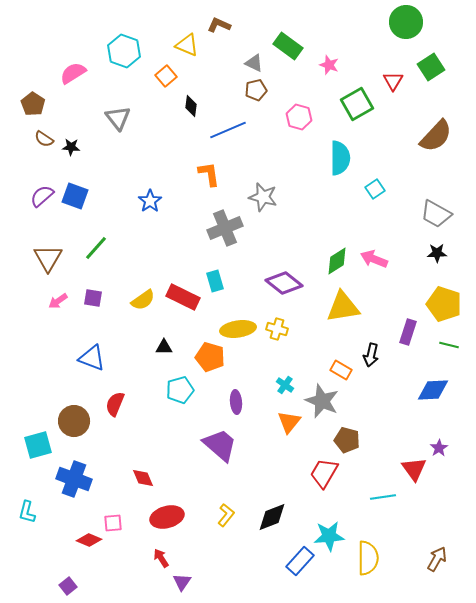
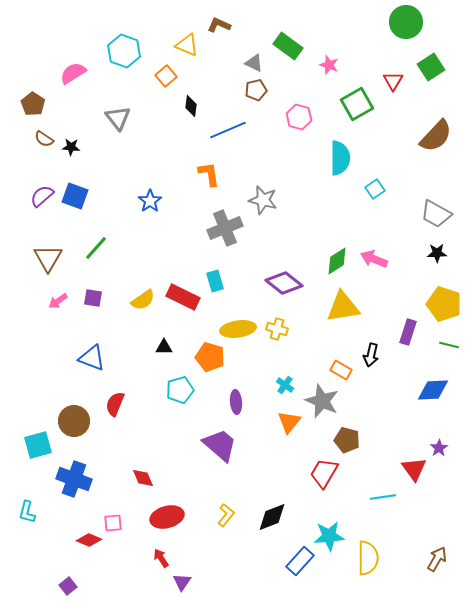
gray star at (263, 197): moved 3 px down
